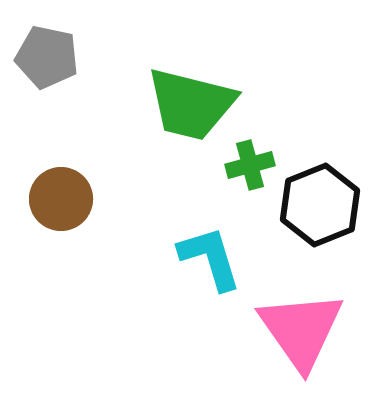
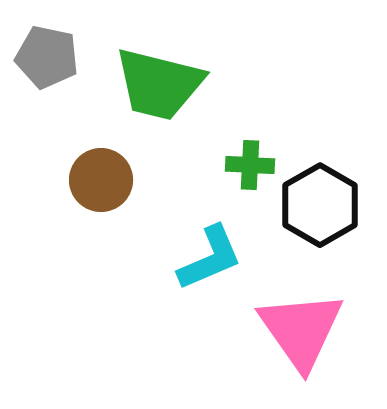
green trapezoid: moved 32 px left, 20 px up
green cross: rotated 18 degrees clockwise
brown circle: moved 40 px right, 19 px up
black hexagon: rotated 8 degrees counterclockwise
cyan L-shape: rotated 84 degrees clockwise
